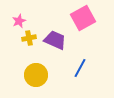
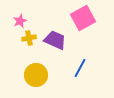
pink star: moved 1 px right
